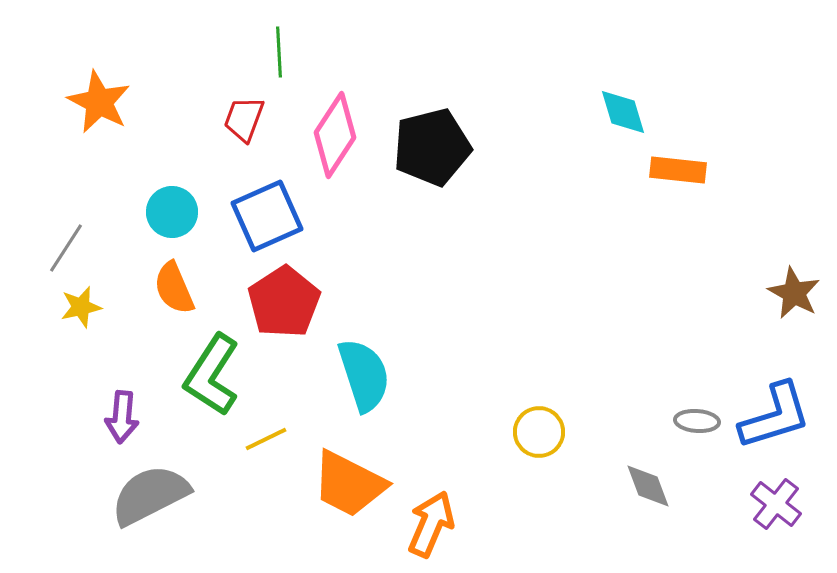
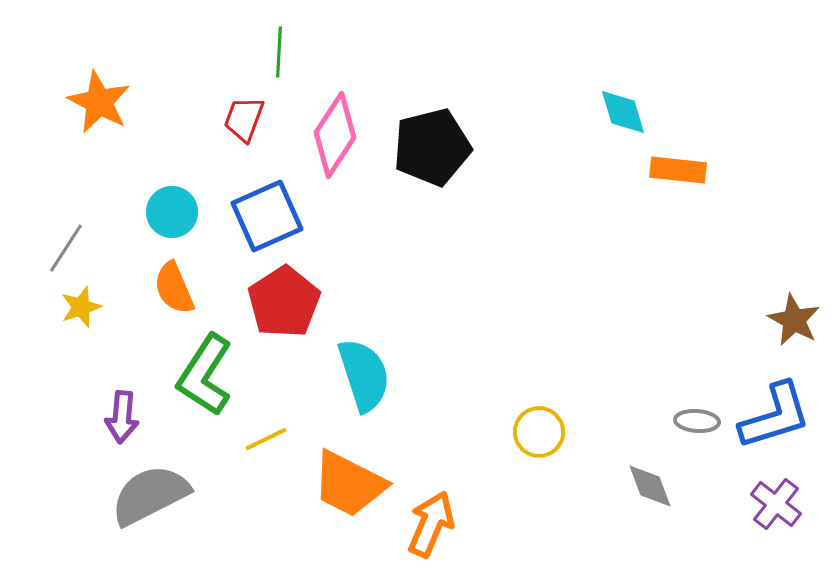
green line: rotated 6 degrees clockwise
brown star: moved 27 px down
yellow star: rotated 6 degrees counterclockwise
green L-shape: moved 7 px left
gray diamond: moved 2 px right
